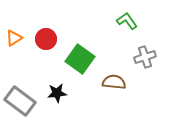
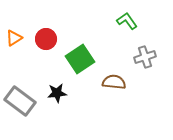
green square: rotated 20 degrees clockwise
